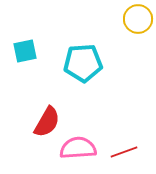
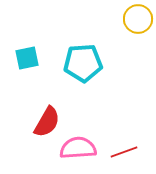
cyan square: moved 2 px right, 7 px down
